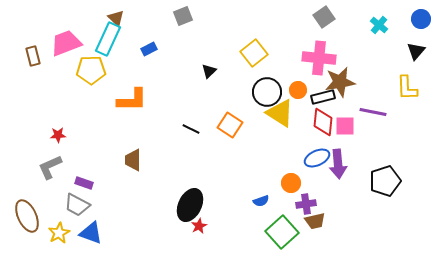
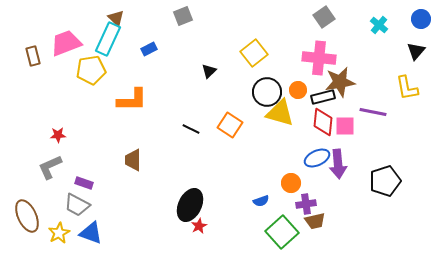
yellow pentagon at (91, 70): rotated 8 degrees counterclockwise
yellow L-shape at (407, 88): rotated 8 degrees counterclockwise
yellow triangle at (280, 113): rotated 16 degrees counterclockwise
